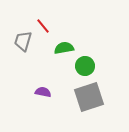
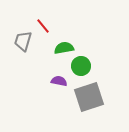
green circle: moved 4 px left
purple semicircle: moved 16 px right, 11 px up
